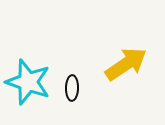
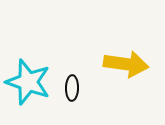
yellow arrow: rotated 42 degrees clockwise
